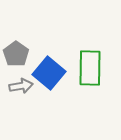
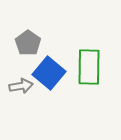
gray pentagon: moved 12 px right, 11 px up
green rectangle: moved 1 px left, 1 px up
